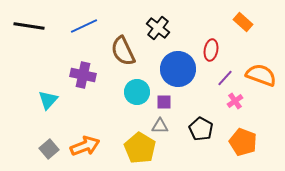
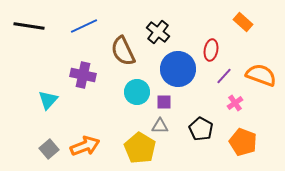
black cross: moved 4 px down
purple line: moved 1 px left, 2 px up
pink cross: moved 2 px down
